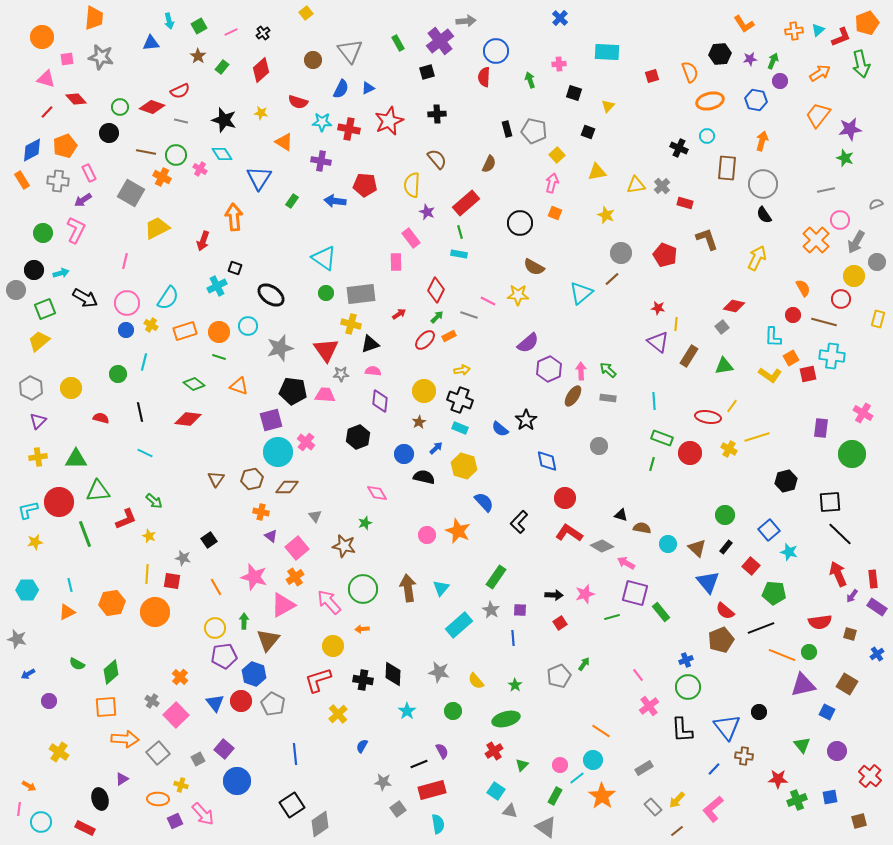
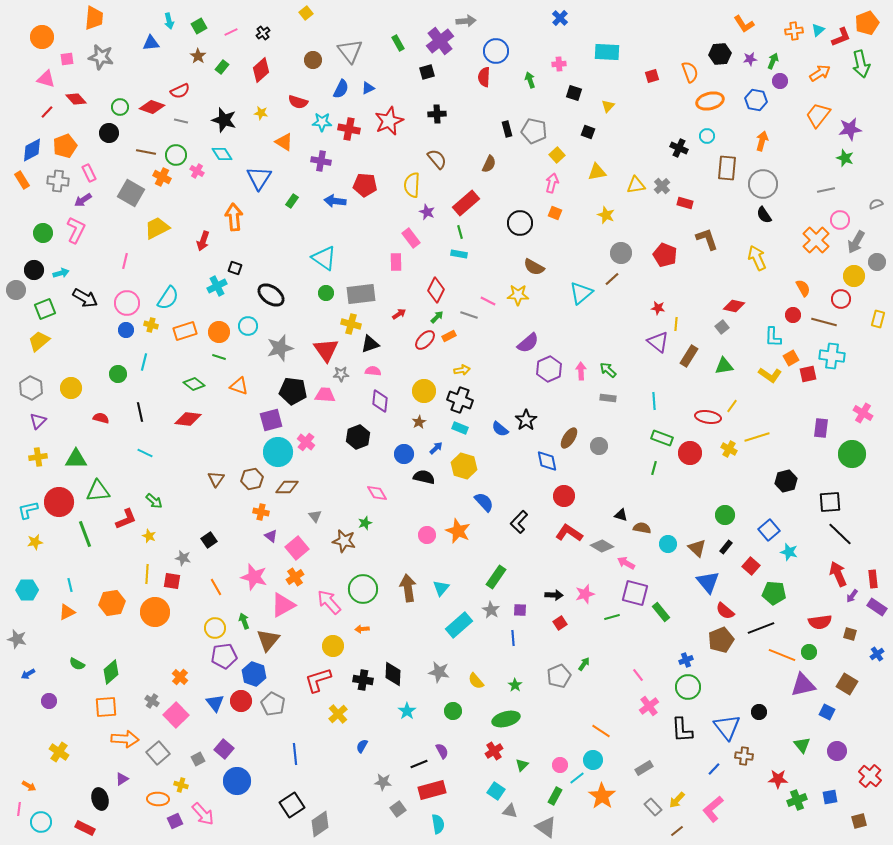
pink cross at (200, 169): moved 3 px left, 2 px down
yellow arrow at (757, 258): rotated 50 degrees counterclockwise
yellow cross at (151, 325): rotated 16 degrees counterclockwise
brown ellipse at (573, 396): moved 4 px left, 42 px down
green line at (652, 464): moved 2 px right, 4 px down
red circle at (565, 498): moved 1 px left, 2 px up
brown star at (344, 546): moved 5 px up
green arrow at (244, 621): rotated 21 degrees counterclockwise
